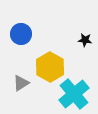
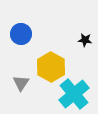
yellow hexagon: moved 1 px right
gray triangle: rotated 24 degrees counterclockwise
